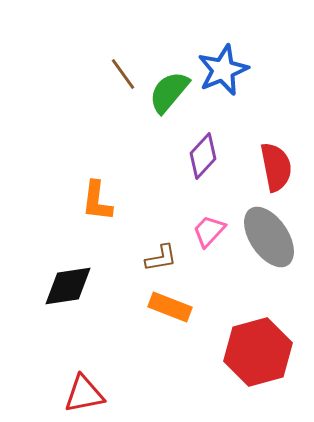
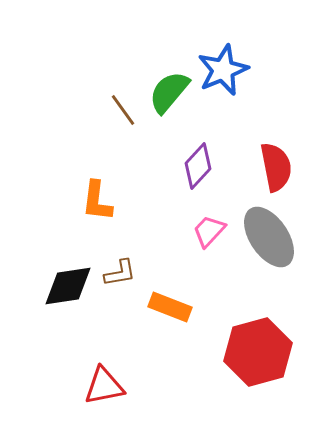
brown line: moved 36 px down
purple diamond: moved 5 px left, 10 px down
brown L-shape: moved 41 px left, 15 px down
red triangle: moved 20 px right, 8 px up
